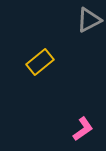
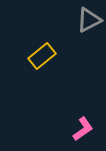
yellow rectangle: moved 2 px right, 6 px up
